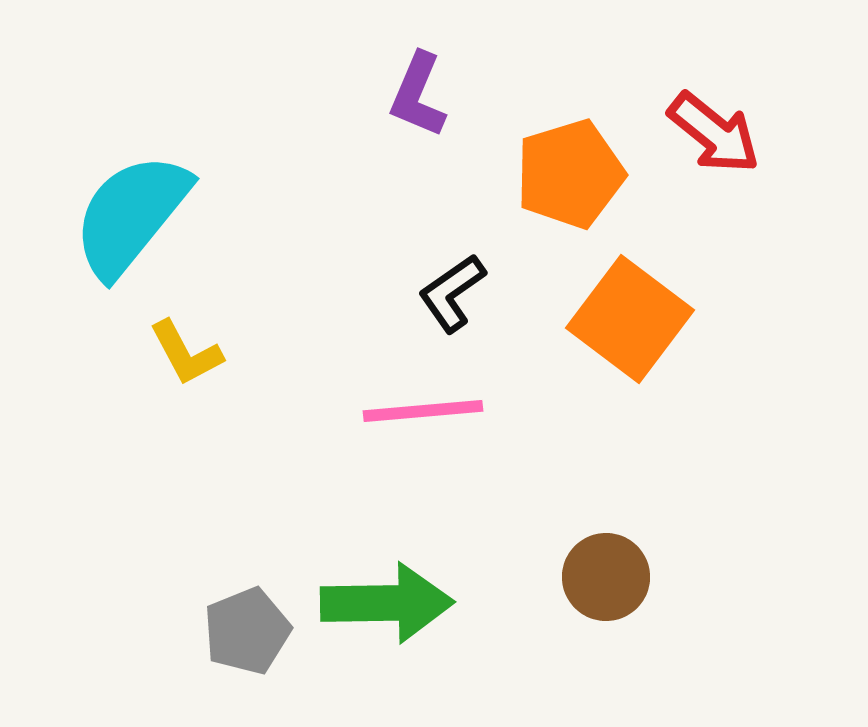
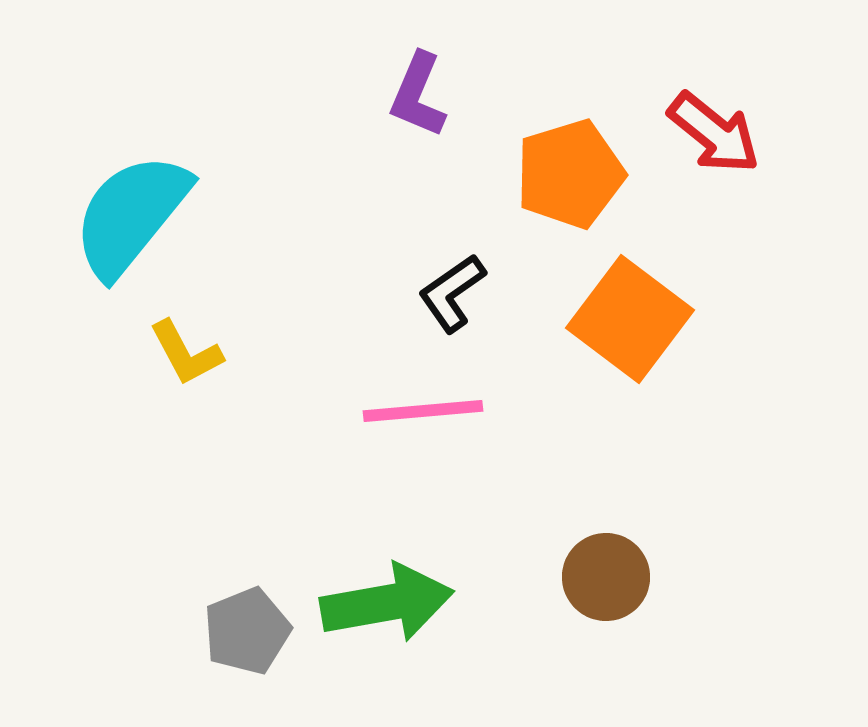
green arrow: rotated 9 degrees counterclockwise
